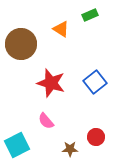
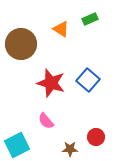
green rectangle: moved 4 px down
blue square: moved 7 px left, 2 px up; rotated 10 degrees counterclockwise
